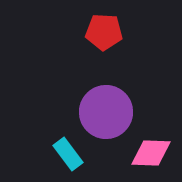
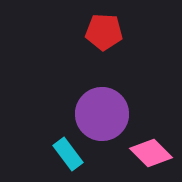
purple circle: moved 4 px left, 2 px down
pink diamond: rotated 42 degrees clockwise
